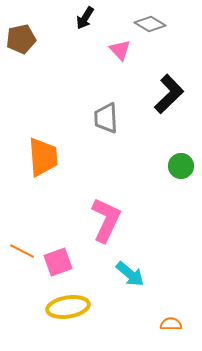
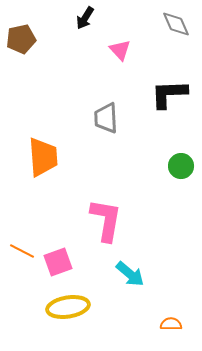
gray diamond: moved 26 px right; rotated 36 degrees clockwise
black L-shape: rotated 138 degrees counterclockwise
pink L-shape: rotated 15 degrees counterclockwise
